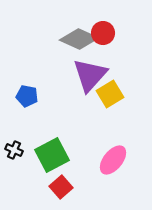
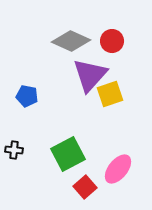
red circle: moved 9 px right, 8 px down
gray diamond: moved 8 px left, 2 px down
yellow square: rotated 12 degrees clockwise
black cross: rotated 18 degrees counterclockwise
green square: moved 16 px right, 1 px up
pink ellipse: moved 5 px right, 9 px down
red square: moved 24 px right
